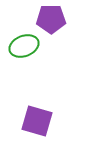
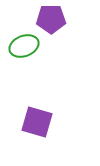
purple square: moved 1 px down
